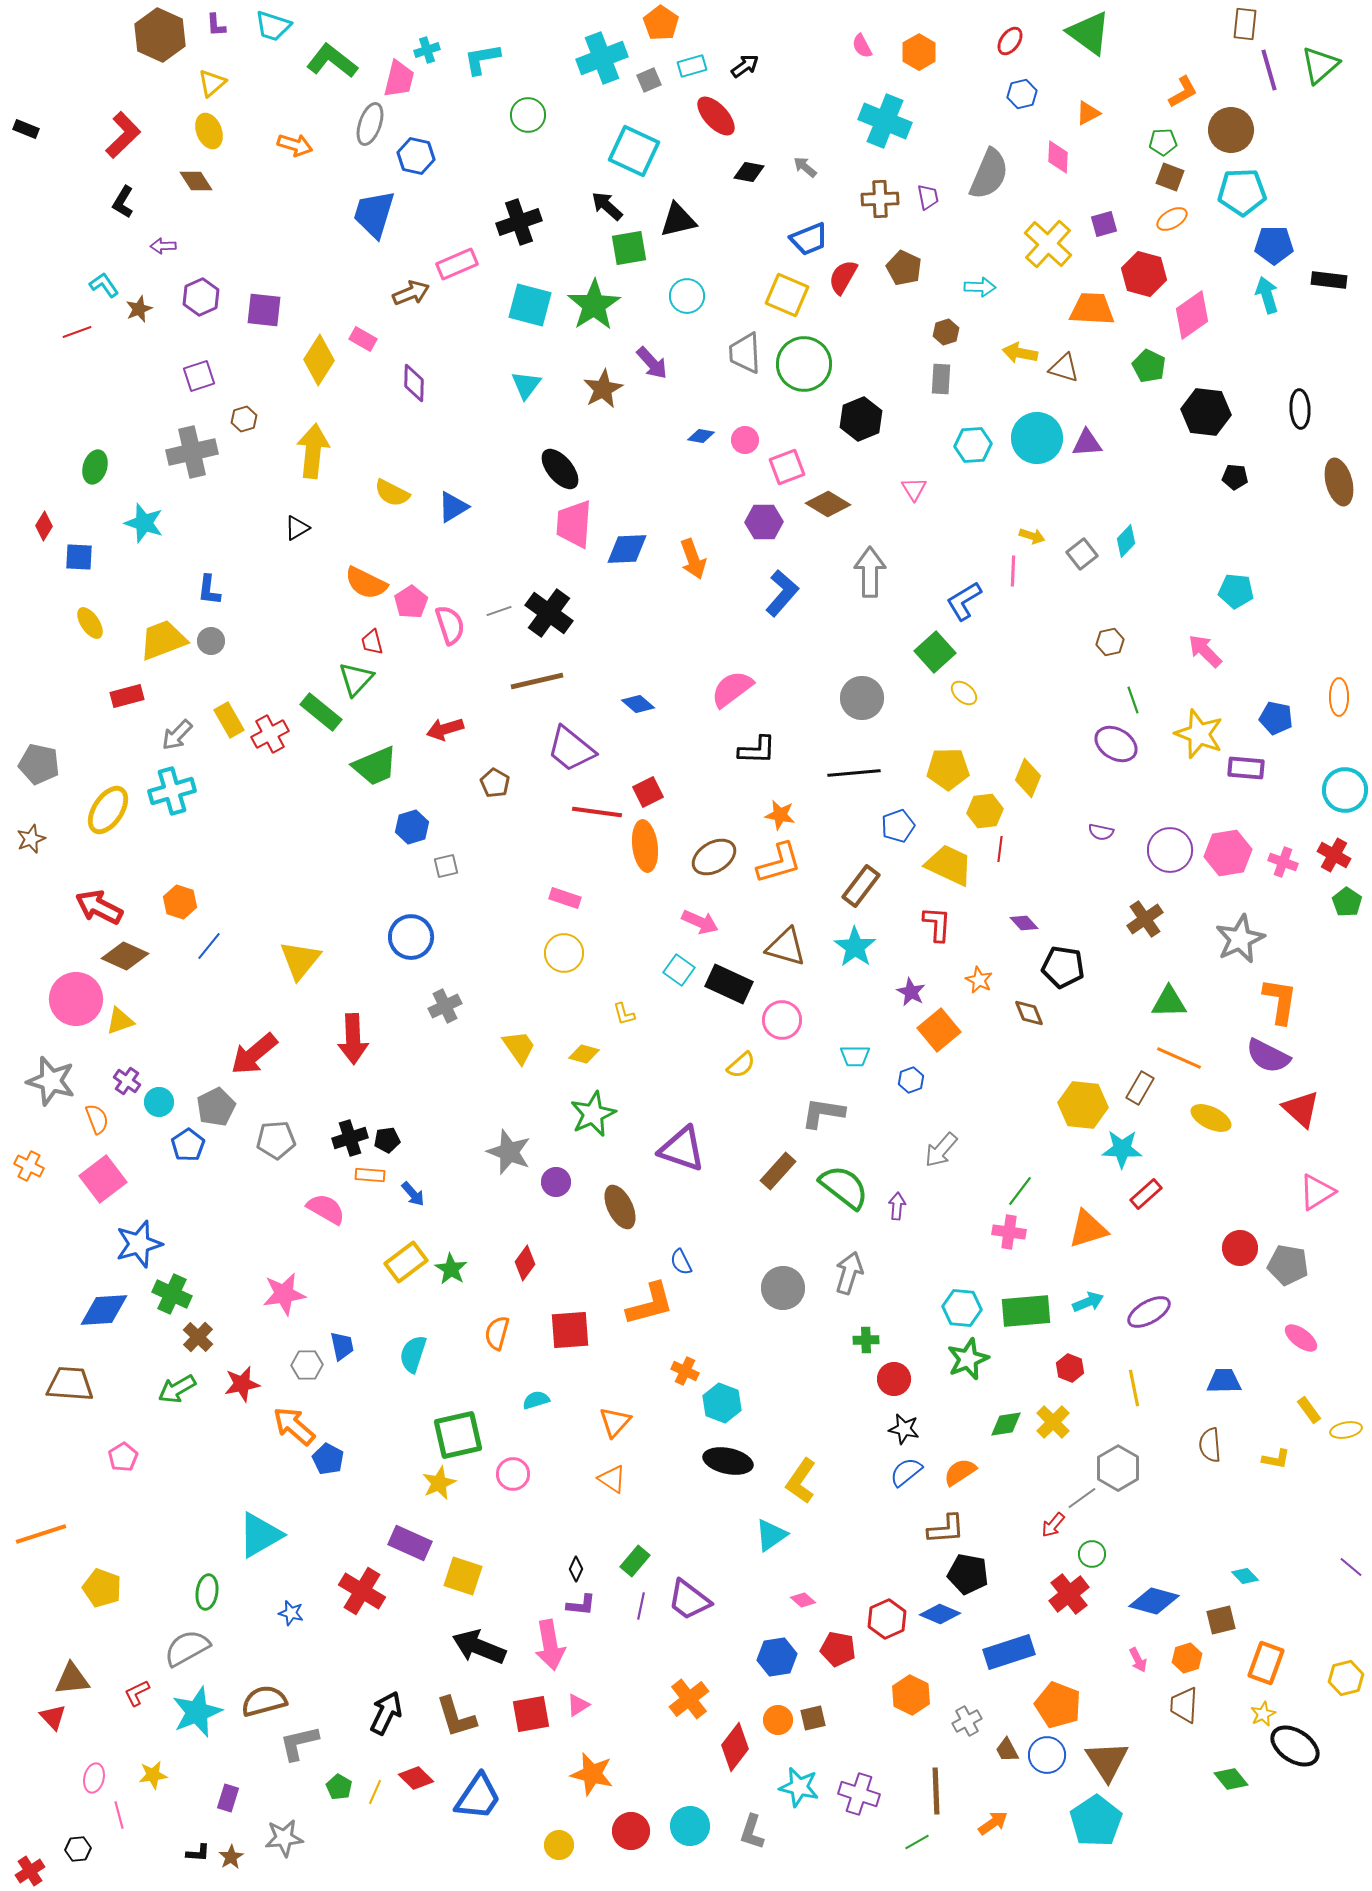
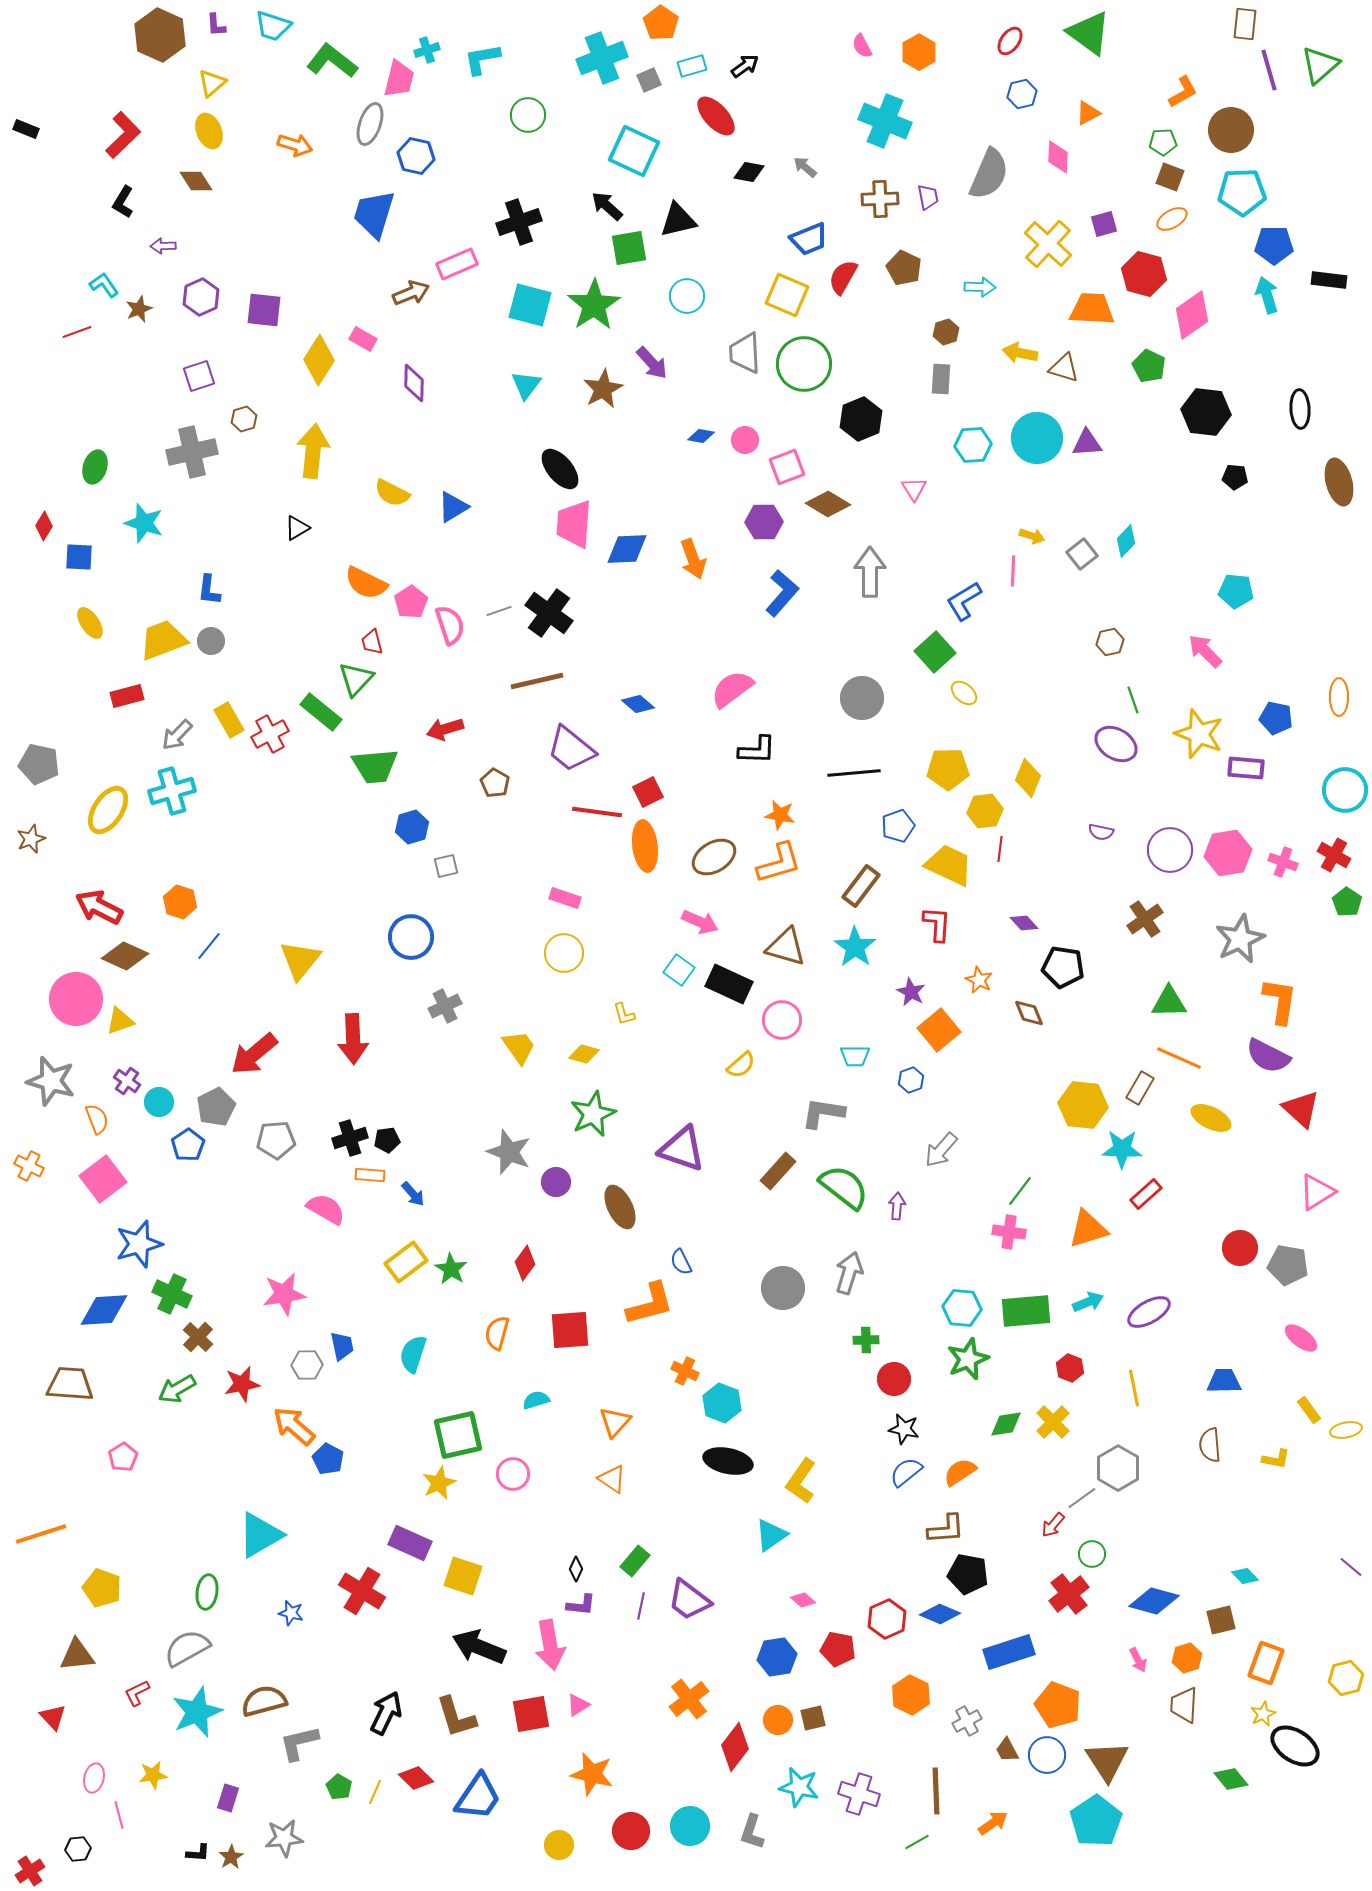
green trapezoid at (375, 766): rotated 18 degrees clockwise
brown triangle at (72, 1679): moved 5 px right, 24 px up
